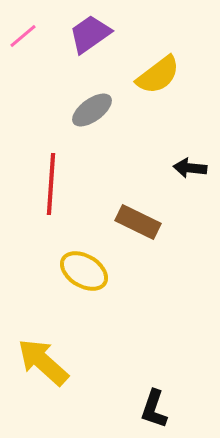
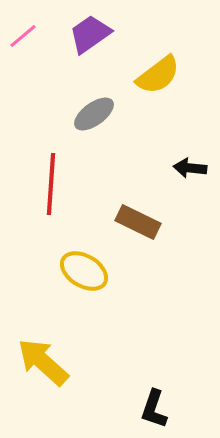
gray ellipse: moved 2 px right, 4 px down
